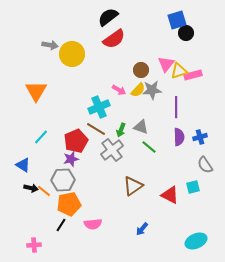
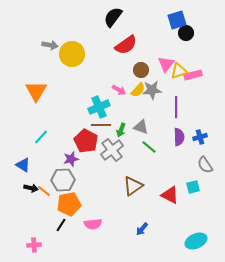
black semicircle: moved 5 px right; rotated 15 degrees counterclockwise
red semicircle: moved 12 px right, 6 px down
brown line: moved 5 px right, 4 px up; rotated 30 degrees counterclockwise
red pentagon: moved 10 px right; rotated 20 degrees counterclockwise
